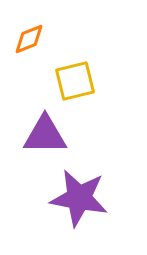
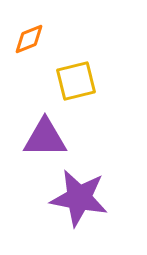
yellow square: moved 1 px right
purple triangle: moved 3 px down
